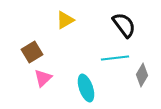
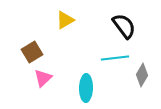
black semicircle: moved 1 px down
cyan ellipse: rotated 20 degrees clockwise
